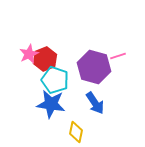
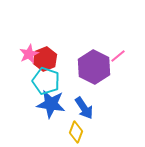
pink line: rotated 21 degrees counterclockwise
purple hexagon: rotated 12 degrees clockwise
cyan pentagon: moved 9 px left, 1 px down
blue arrow: moved 11 px left, 5 px down
yellow diamond: rotated 10 degrees clockwise
